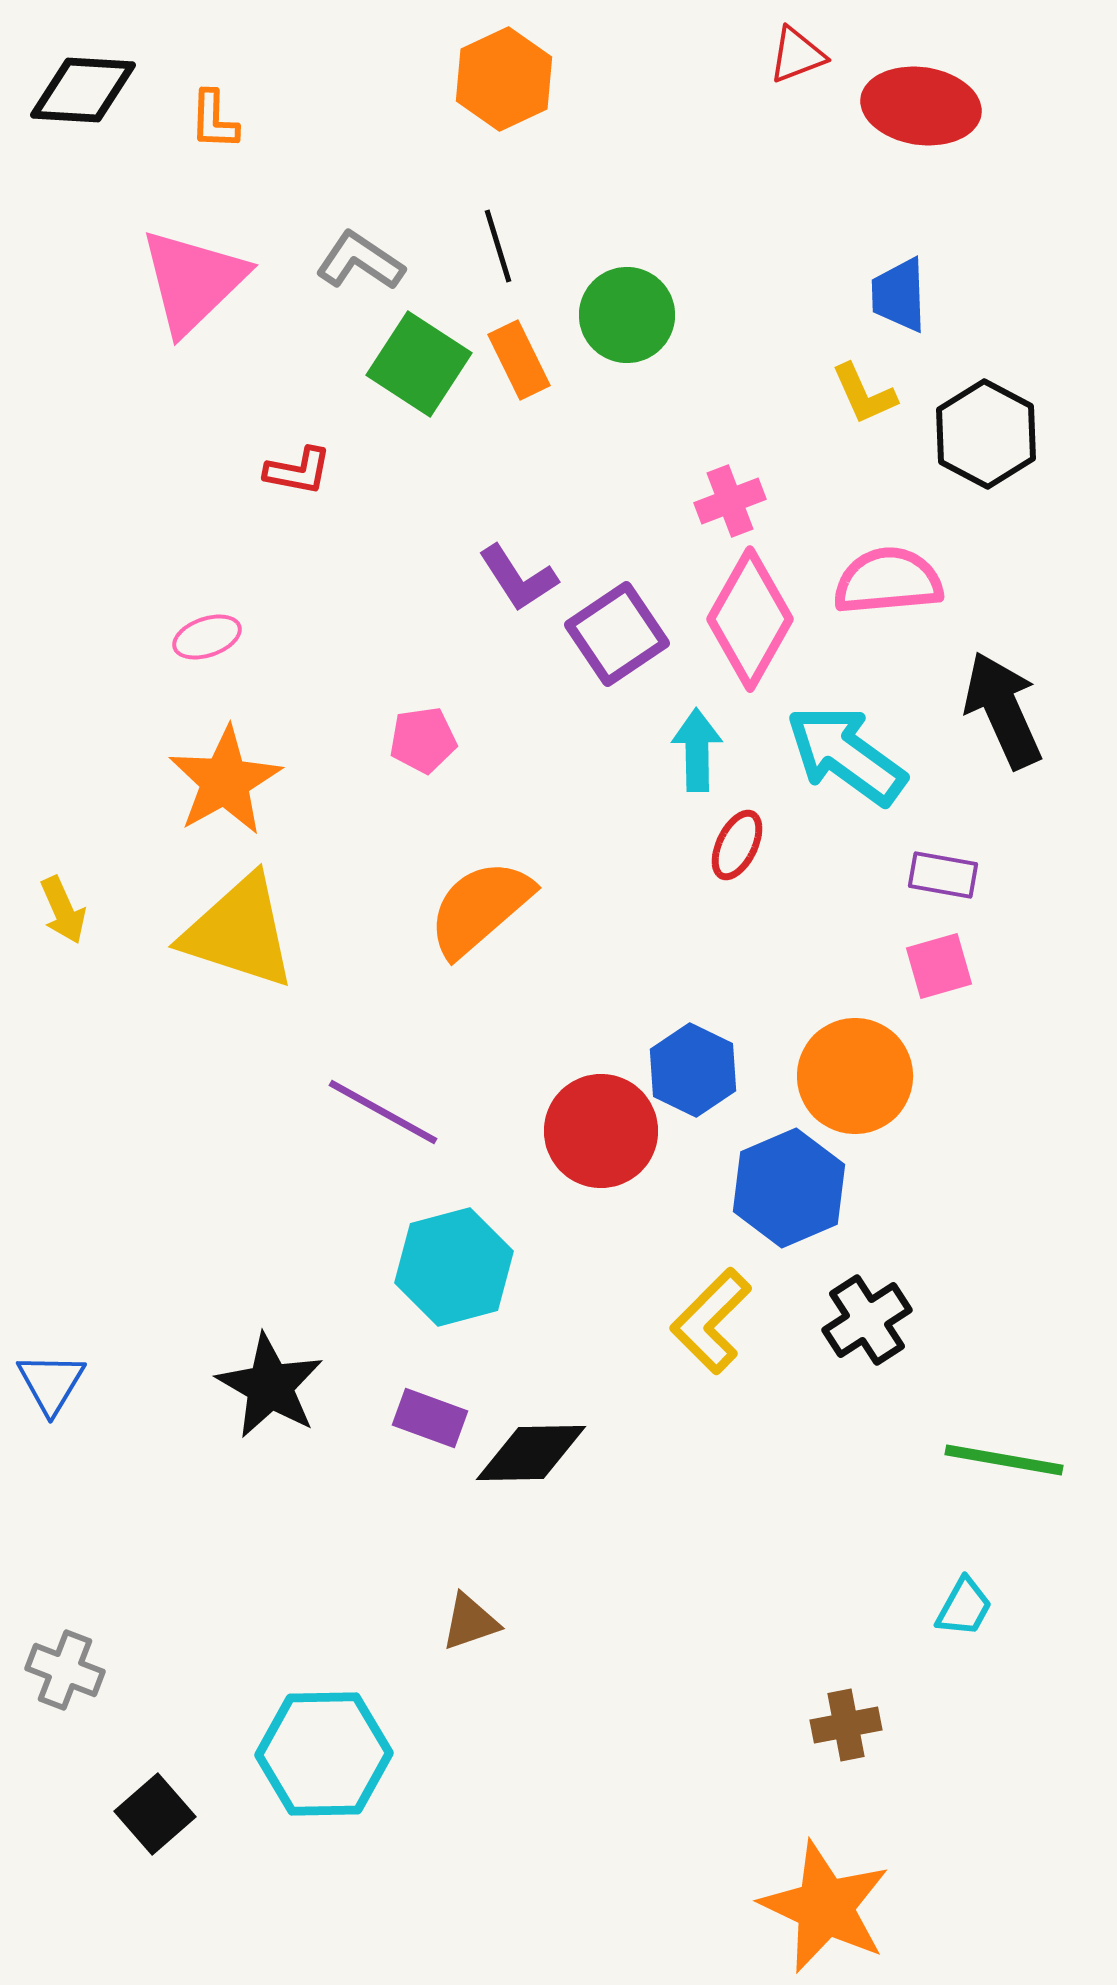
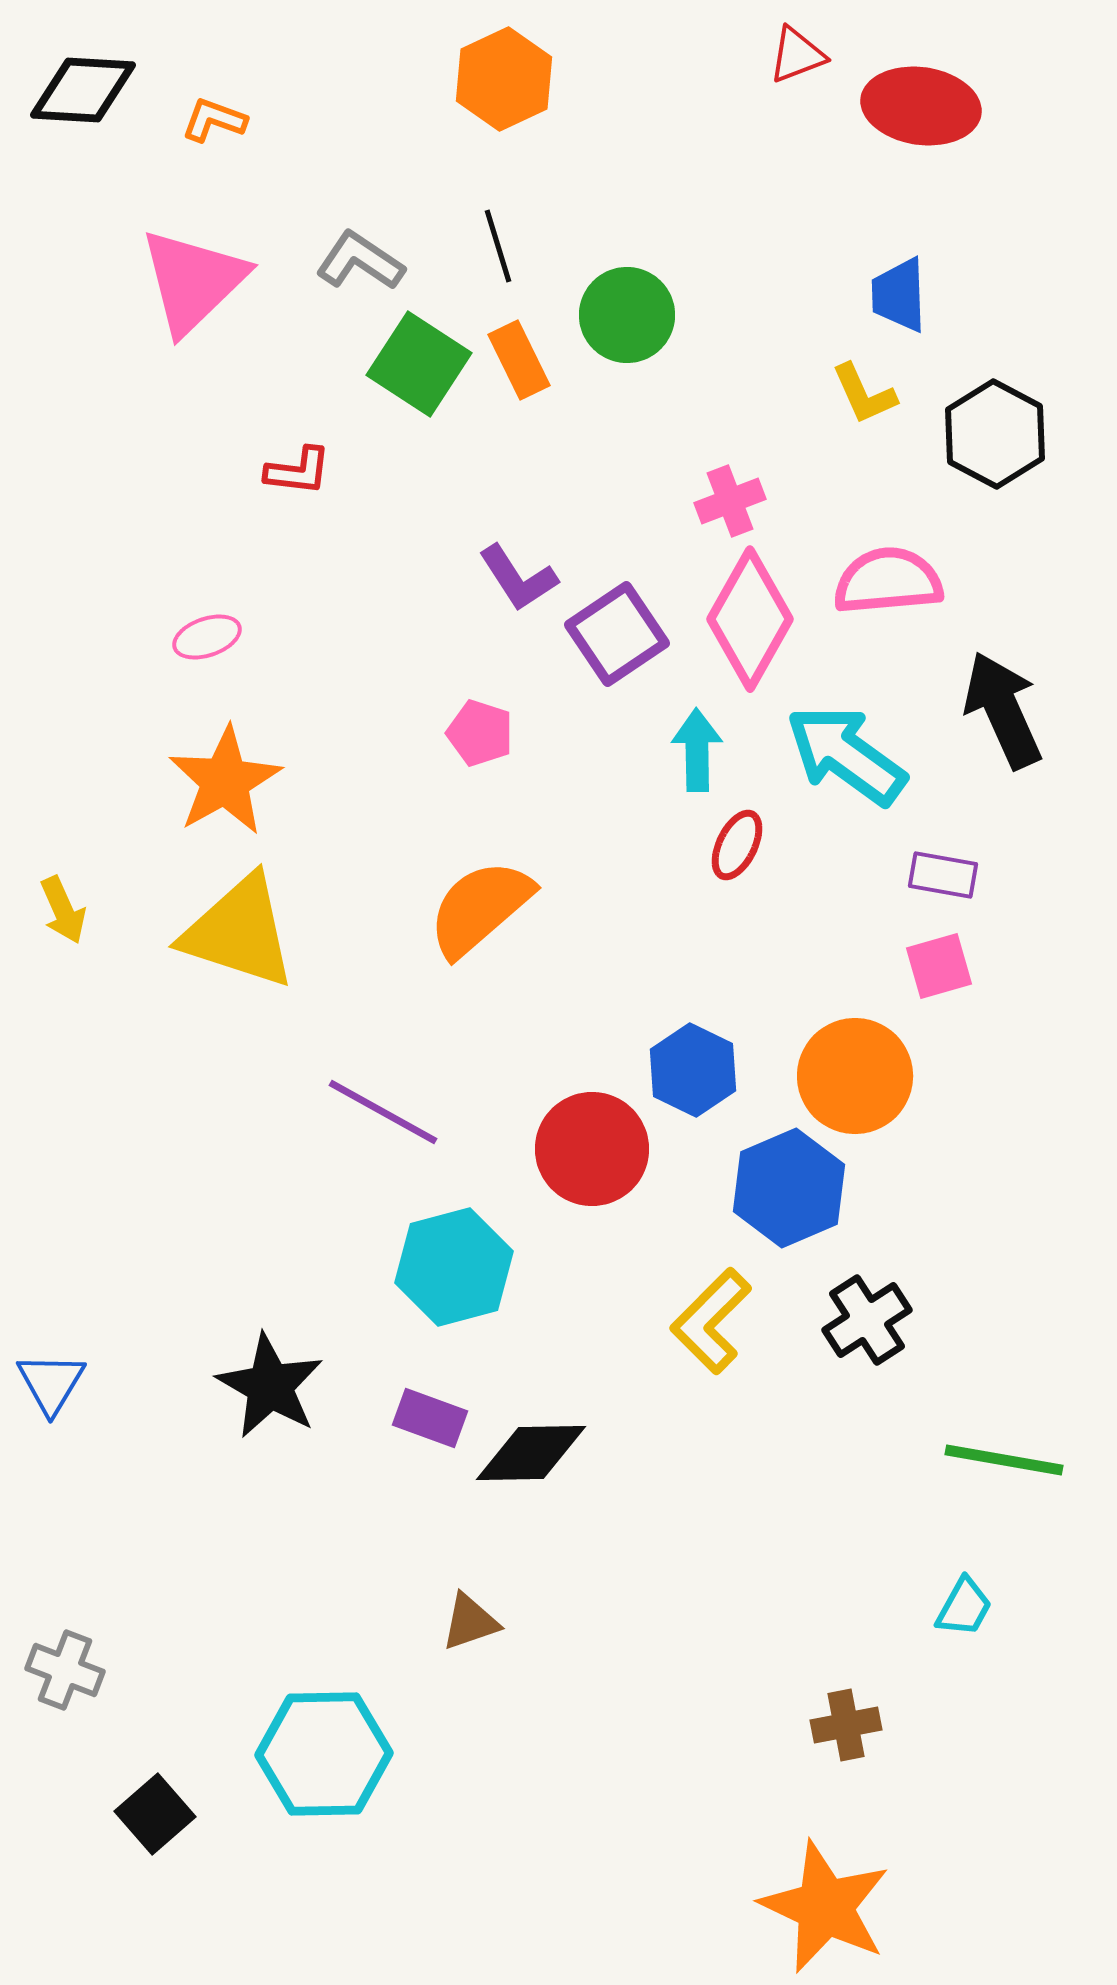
orange L-shape at (214, 120): rotated 108 degrees clockwise
black hexagon at (986, 434): moved 9 px right
red L-shape at (298, 471): rotated 4 degrees counterclockwise
pink pentagon at (423, 740): moved 57 px right, 7 px up; rotated 26 degrees clockwise
red circle at (601, 1131): moved 9 px left, 18 px down
